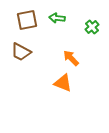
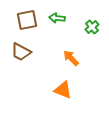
orange triangle: moved 7 px down
